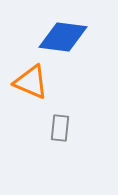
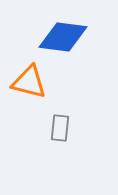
orange triangle: moved 2 px left; rotated 9 degrees counterclockwise
